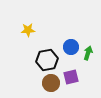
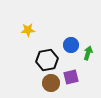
blue circle: moved 2 px up
